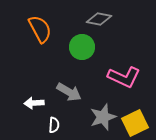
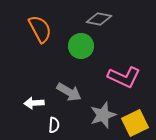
green circle: moved 1 px left, 1 px up
gray star: moved 2 px up
